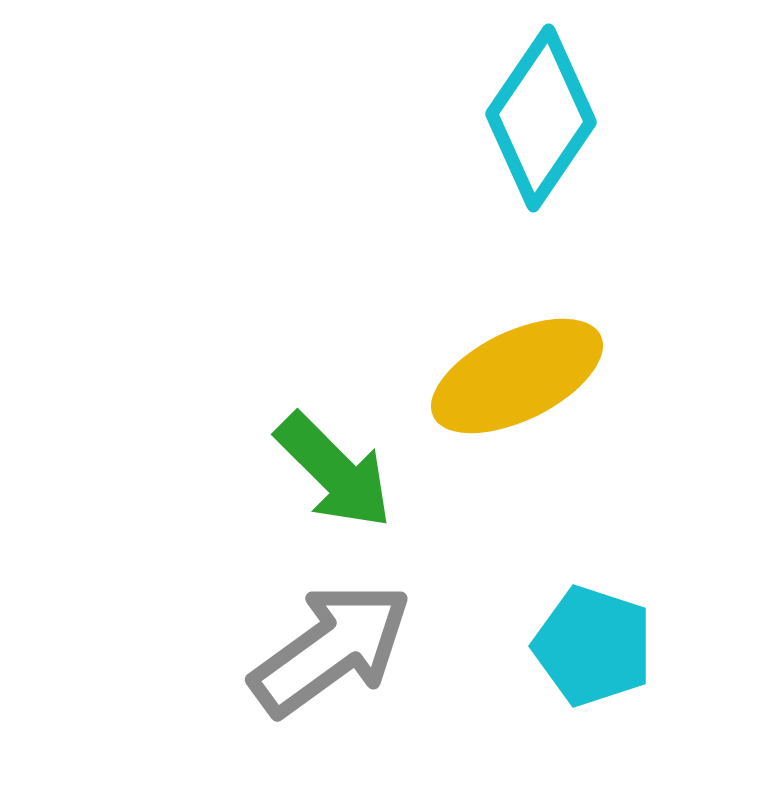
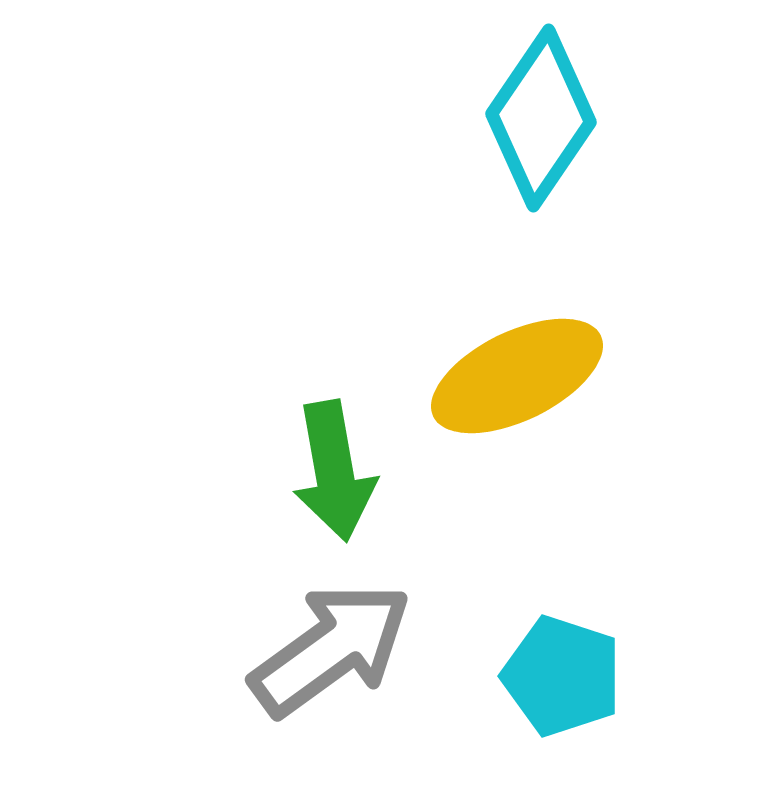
green arrow: rotated 35 degrees clockwise
cyan pentagon: moved 31 px left, 30 px down
